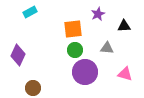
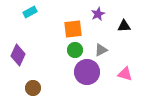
gray triangle: moved 6 px left, 2 px down; rotated 32 degrees counterclockwise
purple circle: moved 2 px right
